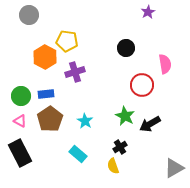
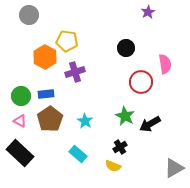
red circle: moved 1 px left, 3 px up
black rectangle: rotated 20 degrees counterclockwise
yellow semicircle: rotated 49 degrees counterclockwise
